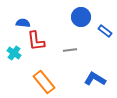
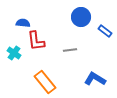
orange rectangle: moved 1 px right
